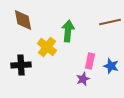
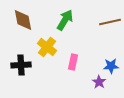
green arrow: moved 3 px left, 11 px up; rotated 25 degrees clockwise
pink rectangle: moved 17 px left, 1 px down
blue star: rotated 21 degrees counterclockwise
purple star: moved 16 px right, 3 px down; rotated 16 degrees counterclockwise
